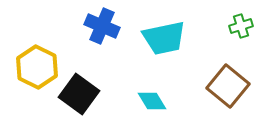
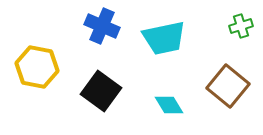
yellow hexagon: rotated 15 degrees counterclockwise
black square: moved 22 px right, 3 px up
cyan diamond: moved 17 px right, 4 px down
